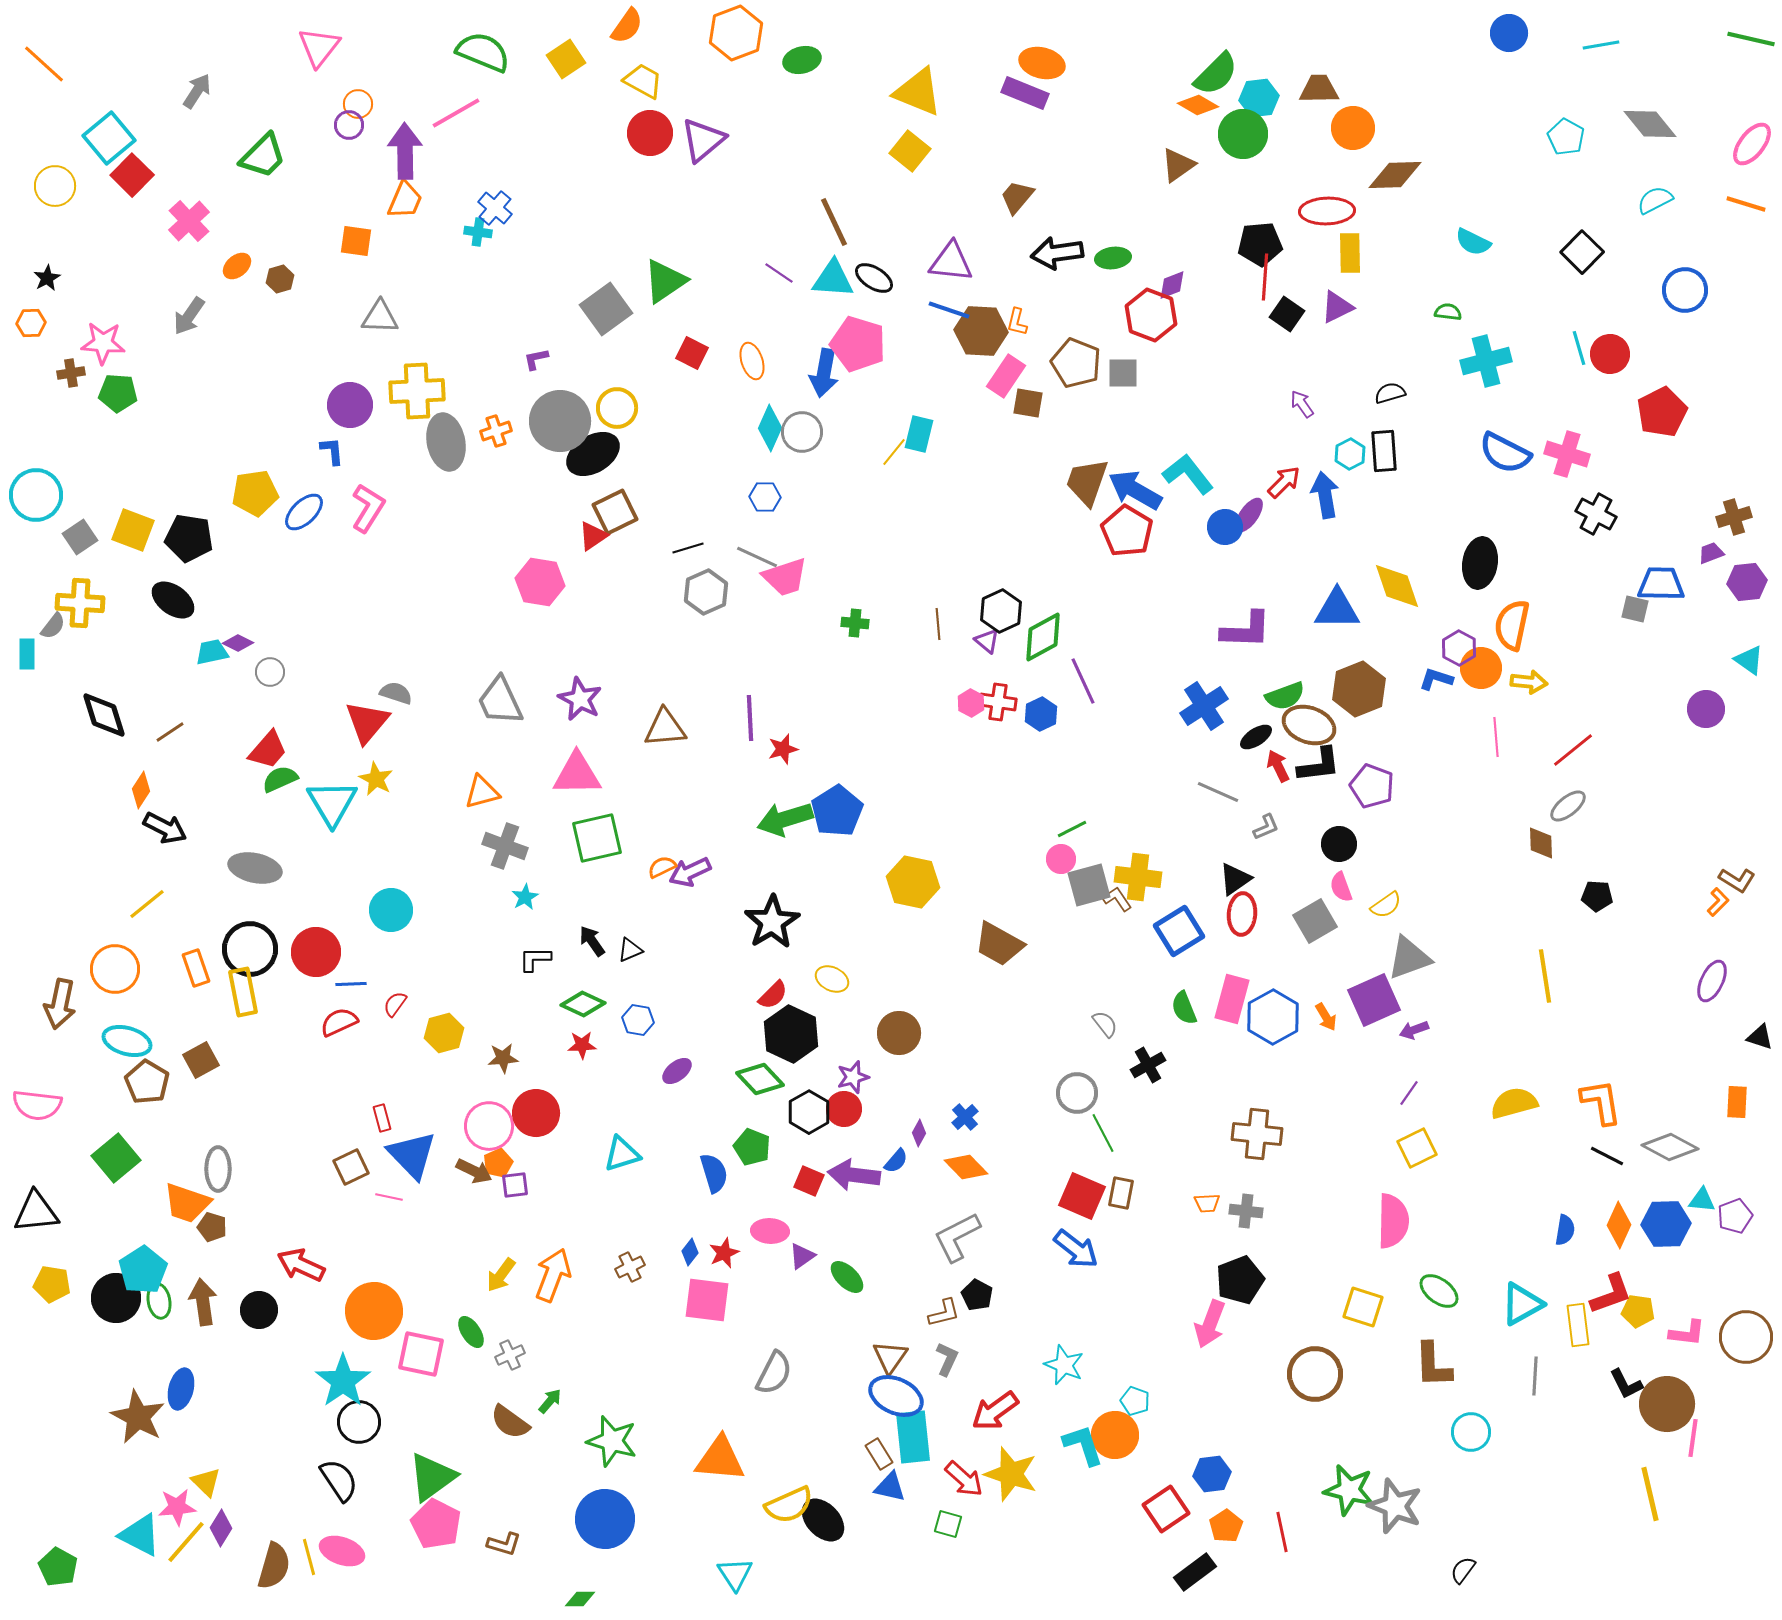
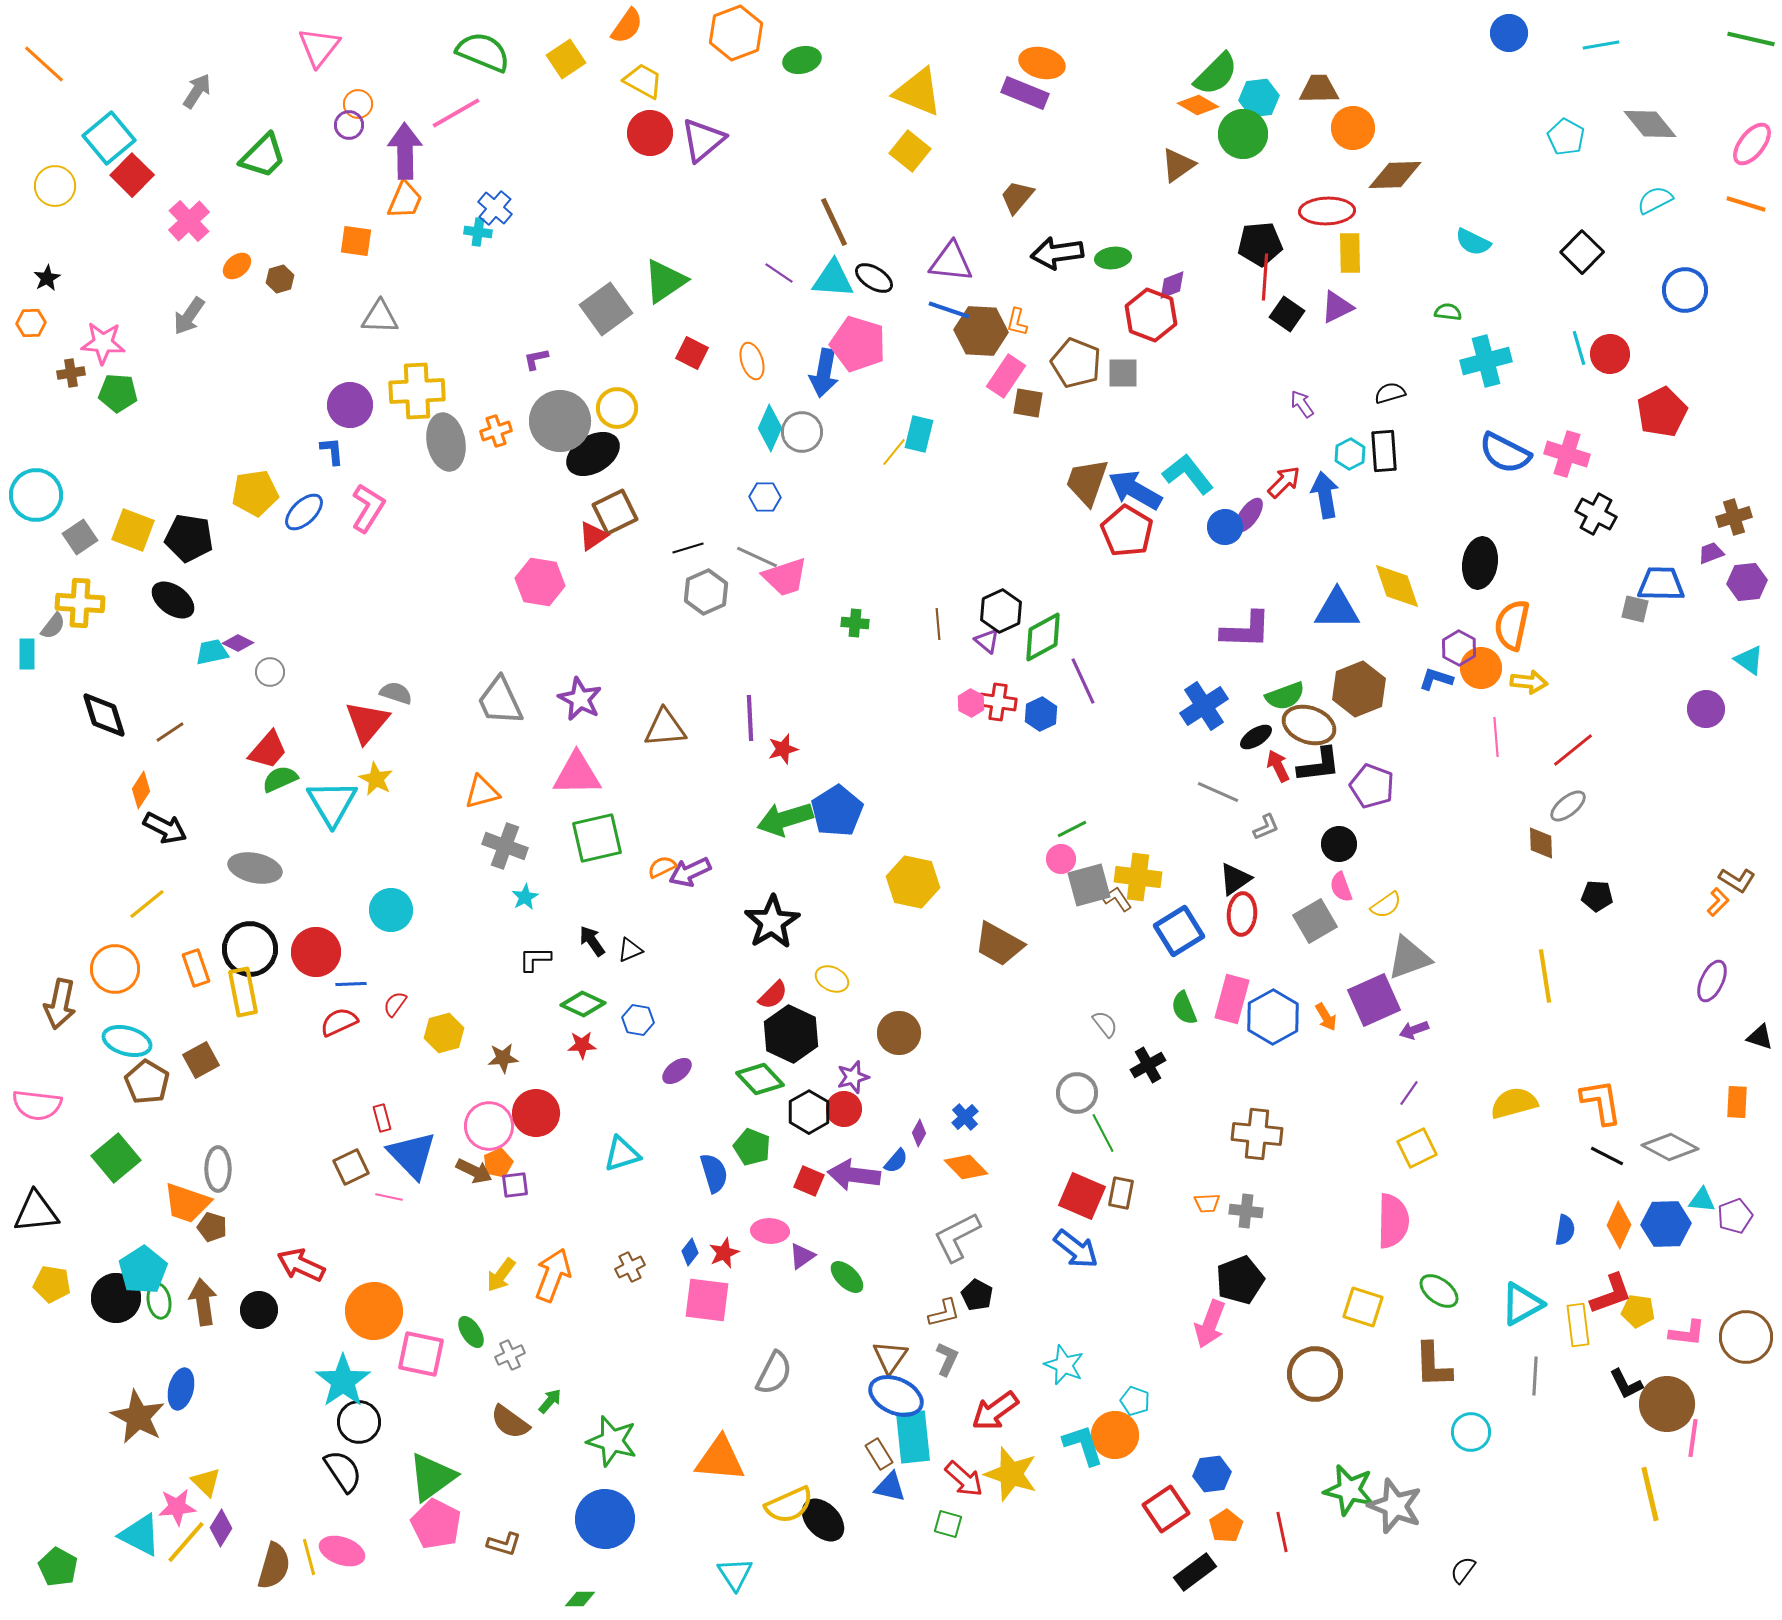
black semicircle at (339, 1480): moved 4 px right, 9 px up
